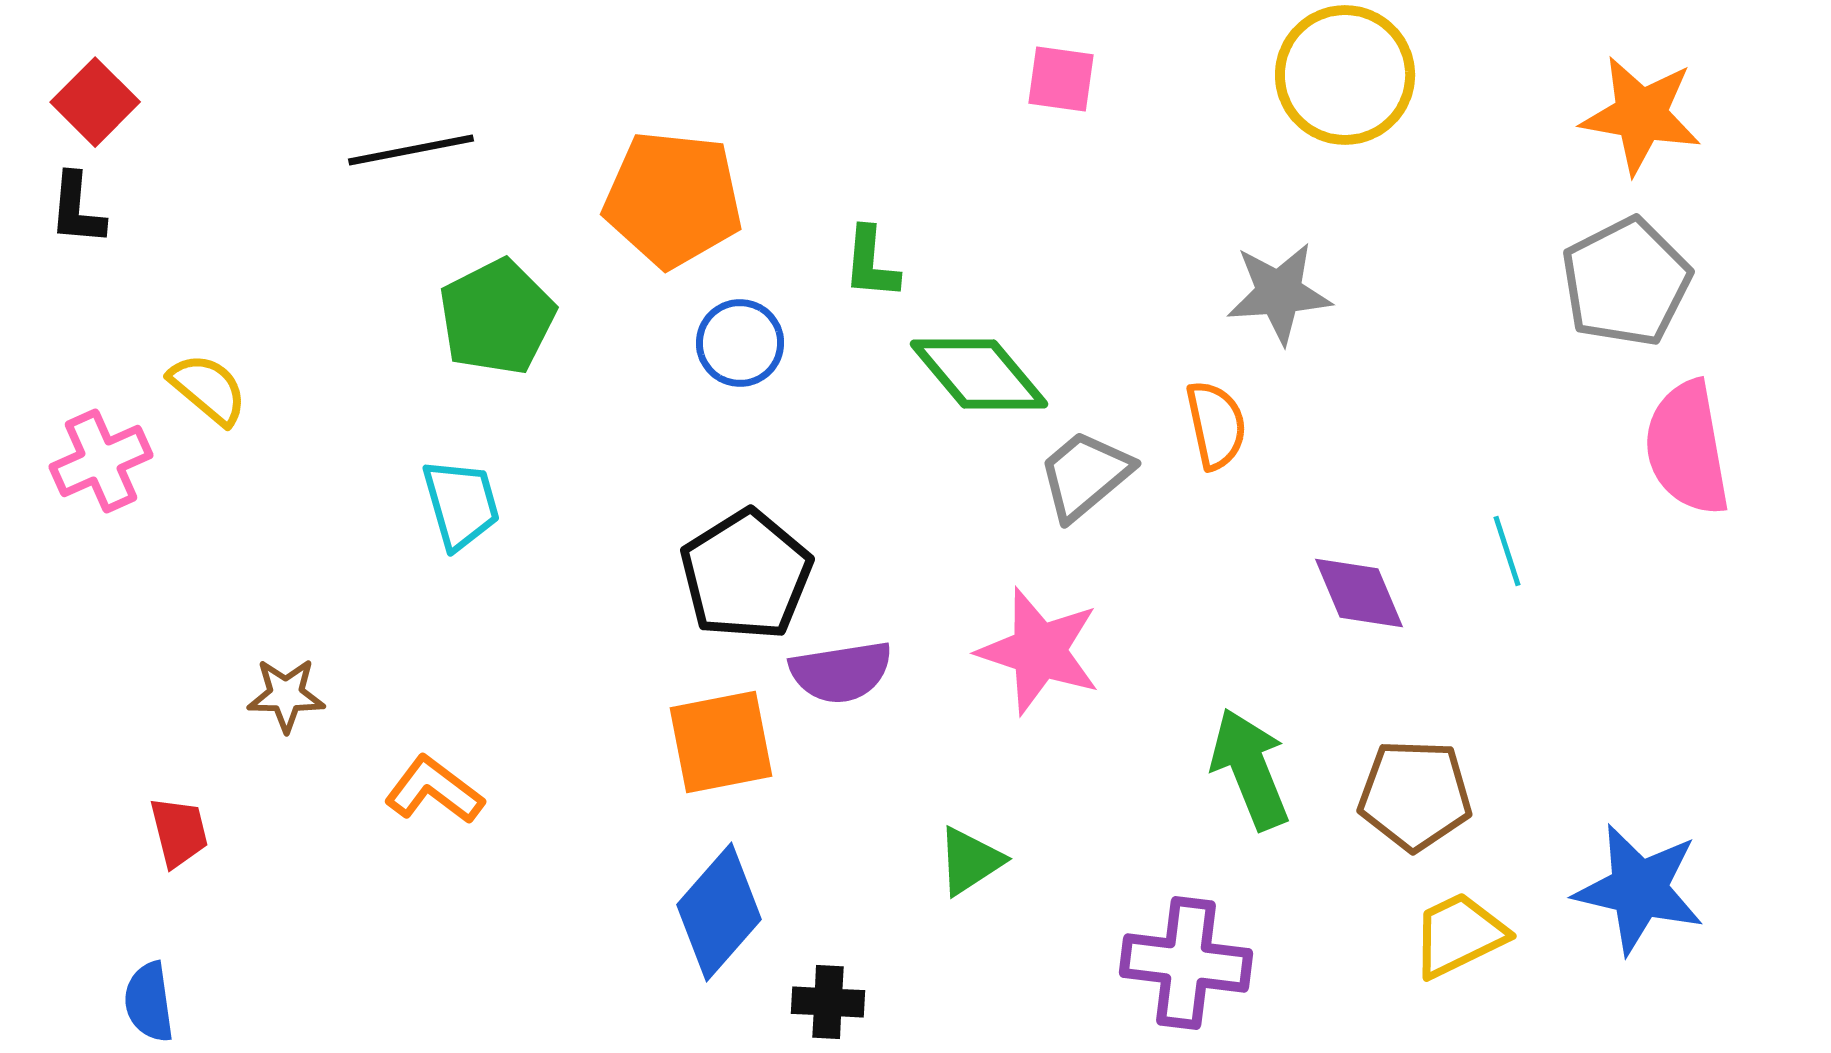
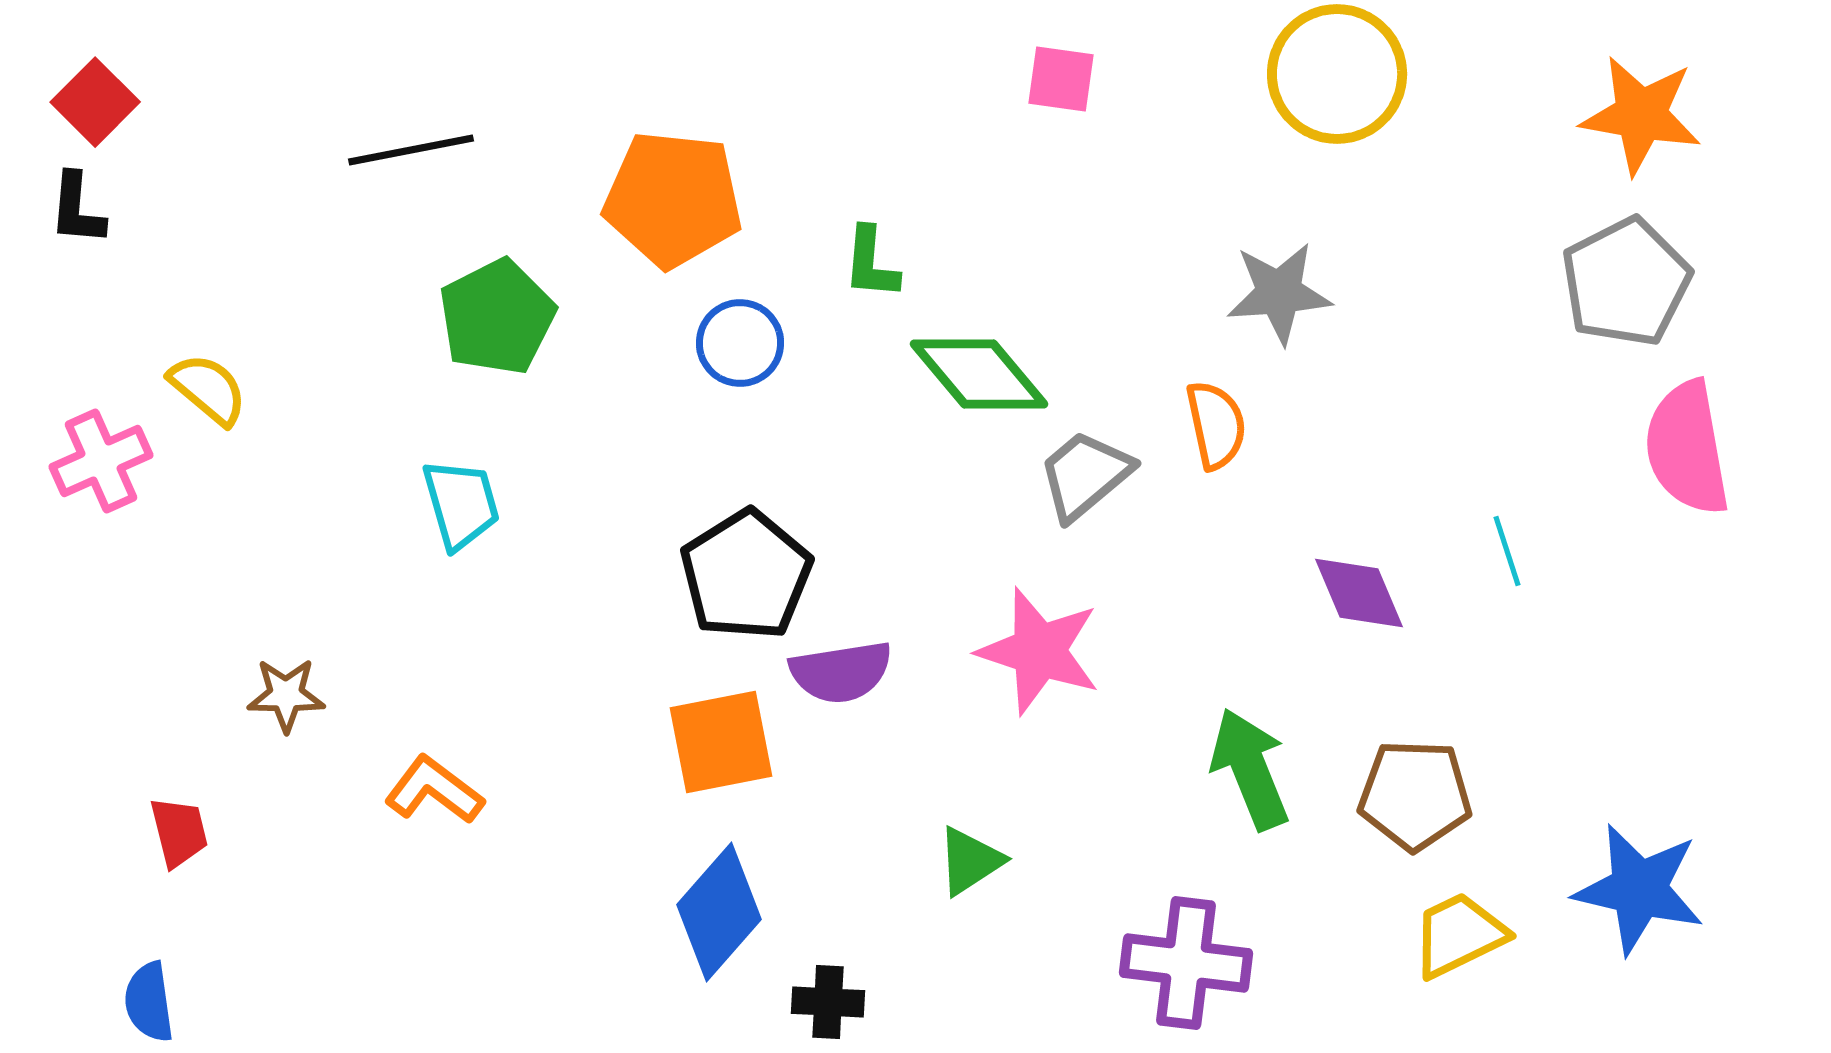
yellow circle: moved 8 px left, 1 px up
